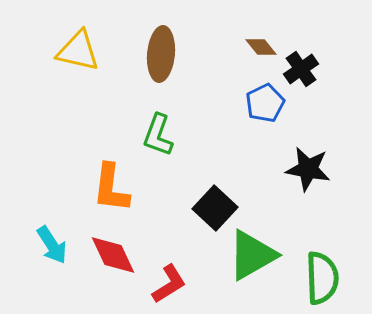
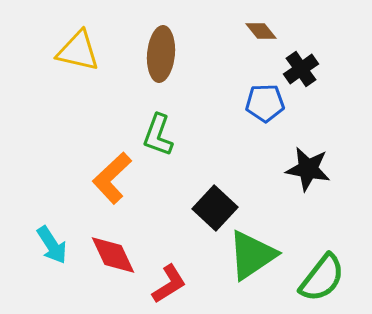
brown diamond: moved 16 px up
blue pentagon: rotated 24 degrees clockwise
orange L-shape: moved 1 px right, 10 px up; rotated 40 degrees clockwise
green triangle: rotated 4 degrees counterclockwise
green semicircle: rotated 40 degrees clockwise
